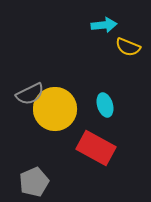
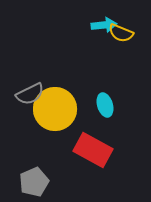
yellow semicircle: moved 7 px left, 14 px up
red rectangle: moved 3 px left, 2 px down
